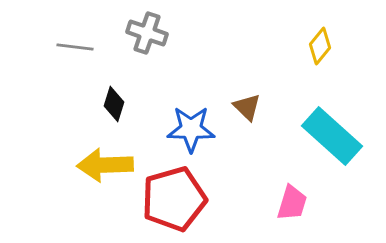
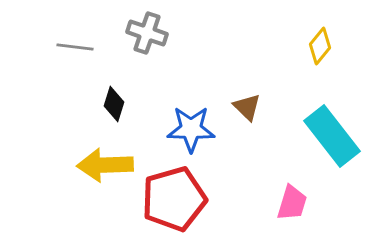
cyan rectangle: rotated 10 degrees clockwise
